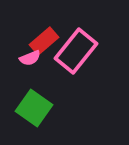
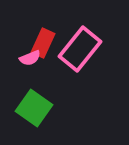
red rectangle: moved 1 px left, 2 px down; rotated 24 degrees counterclockwise
pink rectangle: moved 4 px right, 2 px up
